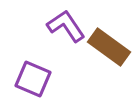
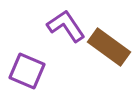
purple square: moved 6 px left, 8 px up
